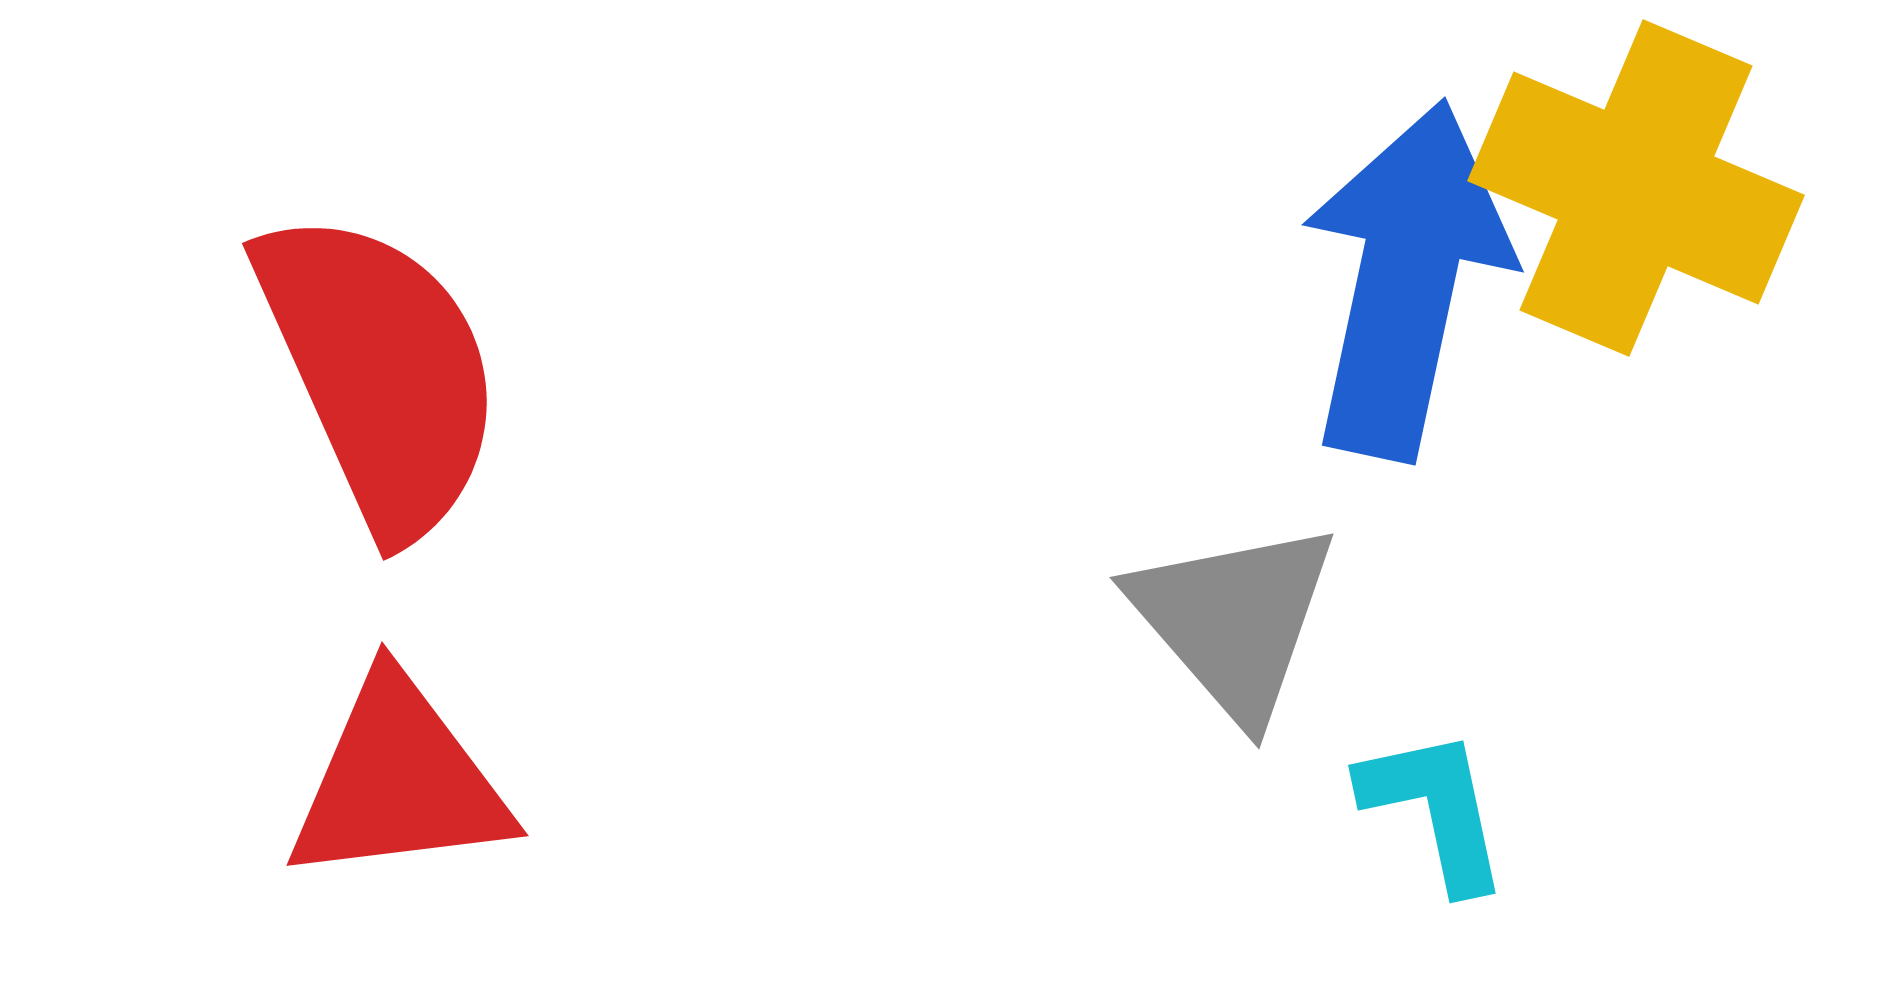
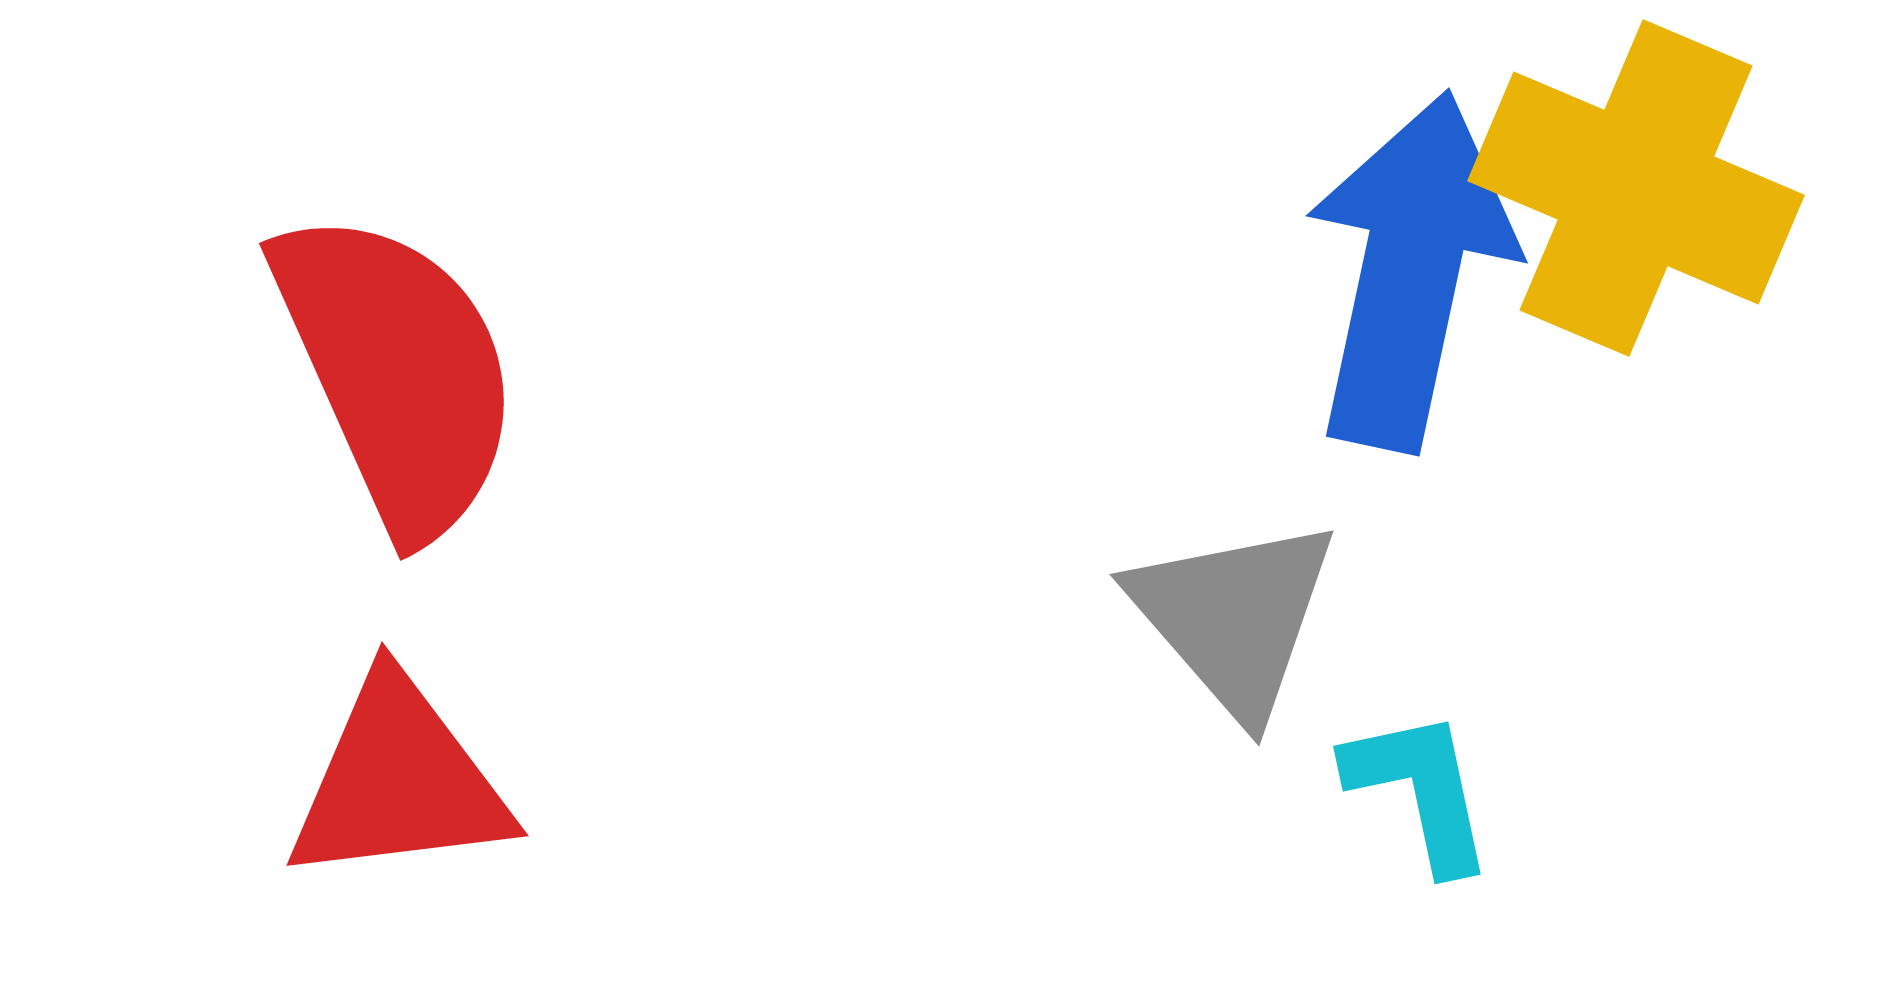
blue arrow: moved 4 px right, 9 px up
red semicircle: moved 17 px right
gray triangle: moved 3 px up
cyan L-shape: moved 15 px left, 19 px up
